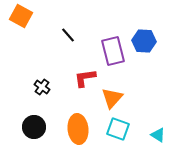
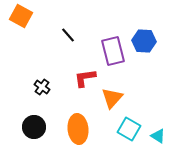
cyan square: moved 11 px right; rotated 10 degrees clockwise
cyan triangle: moved 1 px down
